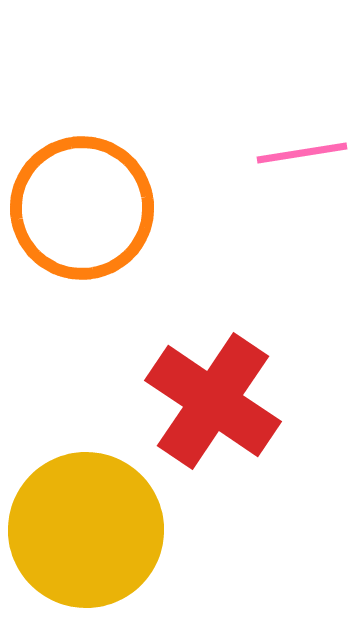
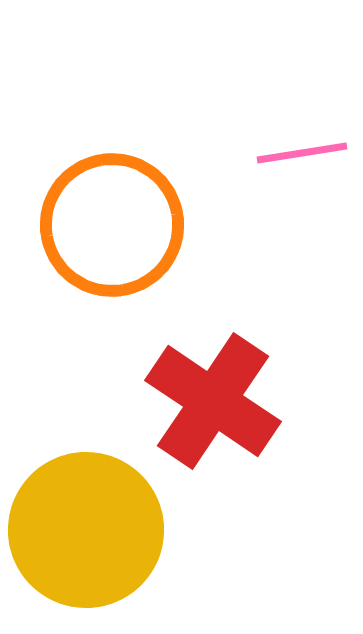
orange circle: moved 30 px right, 17 px down
